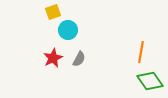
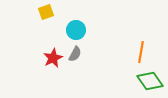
yellow square: moved 7 px left
cyan circle: moved 8 px right
gray semicircle: moved 4 px left, 5 px up
